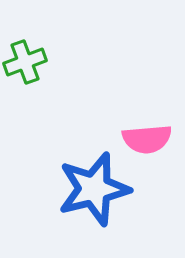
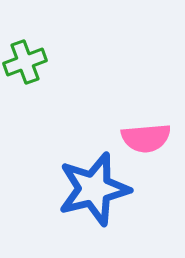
pink semicircle: moved 1 px left, 1 px up
